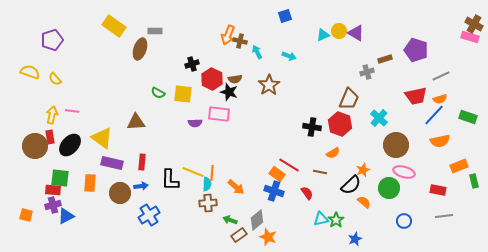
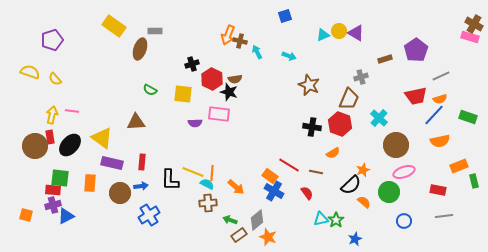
purple pentagon at (416, 50): rotated 20 degrees clockwise
gray cross at (367, 72): moved 6 px left, 5 px down
brown star at (269, 85): moved 40 px right; rotated 15 degrees counterclockwise
green semicircle at (158, 93): moved 8 px left, 3 px up
brown line at (320, 172): moved 4 px left
pink ellipse at (404, 172): rotated 35 degrees counterclockwise
orange rectangle at (277, 174): moved 7 px left, 2 px down
cyan semicircle at (207, 184): rotated 64 degrees counterclockwise
green circle at (389, 188): moved 4 px down
blue cross at (274, 191): rotated 12 degrees clockwise
